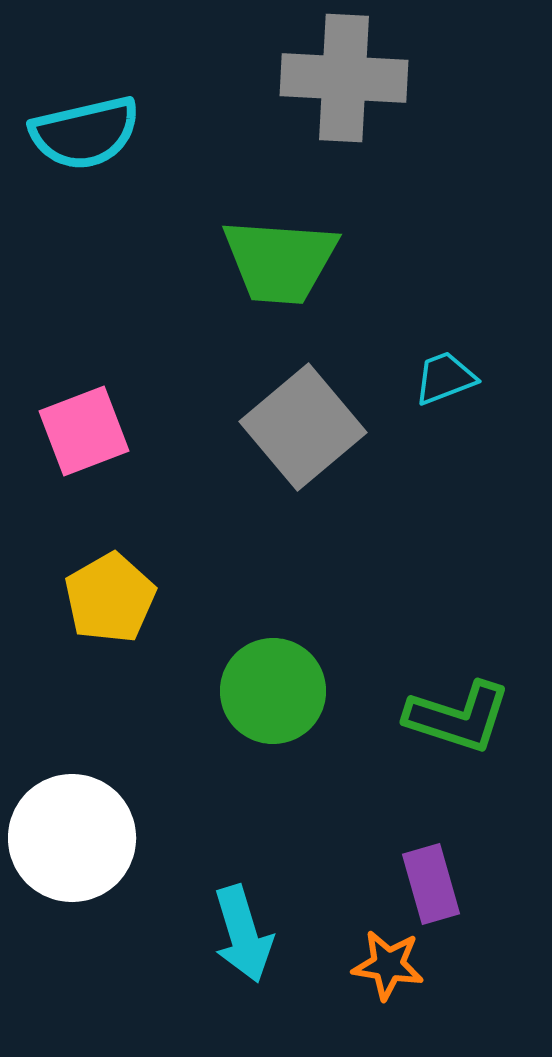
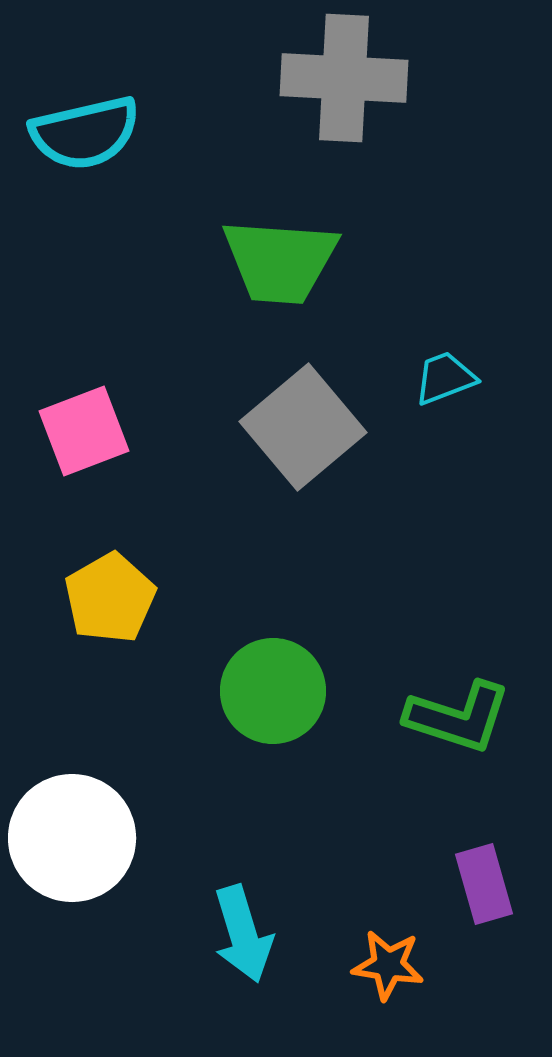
purple rectangle: moved 53 px right
